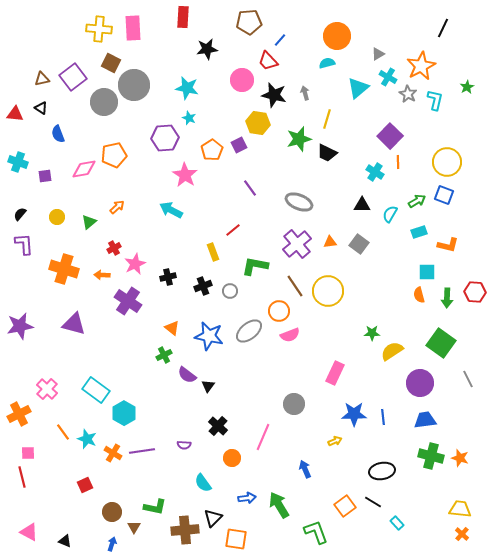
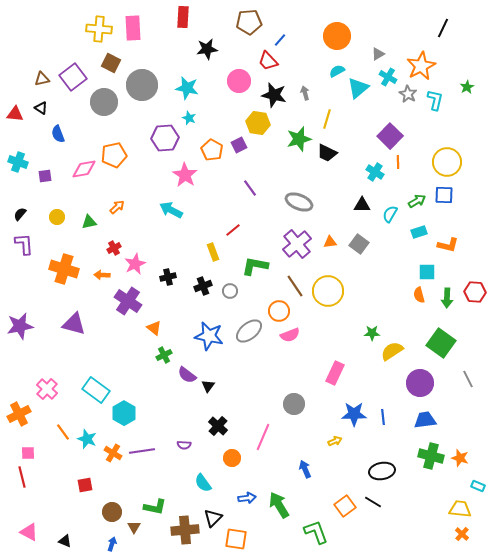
cyan semicircle at (327, 63): moved 10 px right, 8 px down; rotated 14 degrees counterclockwise
pink circle at (242, 80): moved 3 px left, 1 px down
gray circle at (134, 85): moved 8 px right
orange pentagon at (212, 150): rotated 10 degrees counterclockwise
blue square at (444, 195): rotated 18 degrees counterclockwise
green triangle at (89, 222): rotated 28 degrees clockwise
orange triangle at (172, 328): moved 18 px left
red square at (85, 485): rotated 14 degrees clockwise
cyan rectangle at (397, 523): moved 81 px right, 37 px up; rotated 24 degrees counterclockwise
